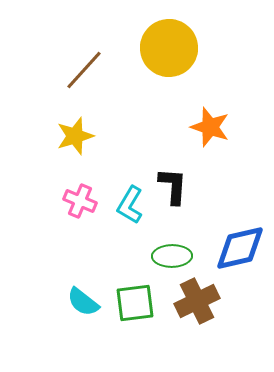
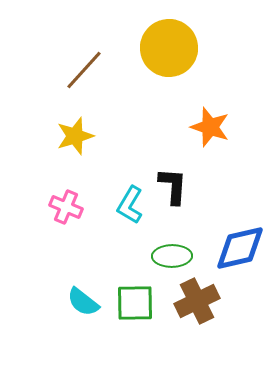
pink cross: moved 14 px left, 6 px down
green square: rotated 6 degrees clockwise
